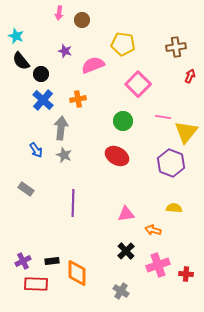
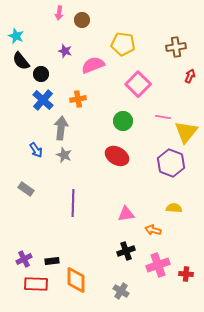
black cross: rotated 24 degrees clockwise
purple cross: moved 1 px right, 2 px up
orange diamond: moved 1 px left, 7 px down
